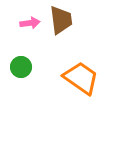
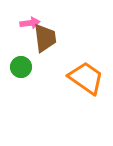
brown trapezoid: moved 16 px left, 18 px down
orange trapezoid: moved 5 px right
